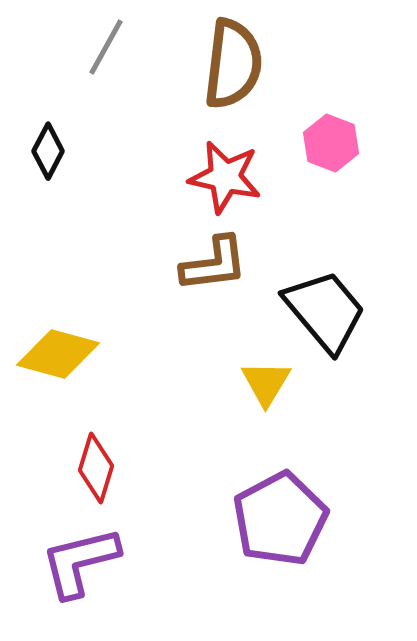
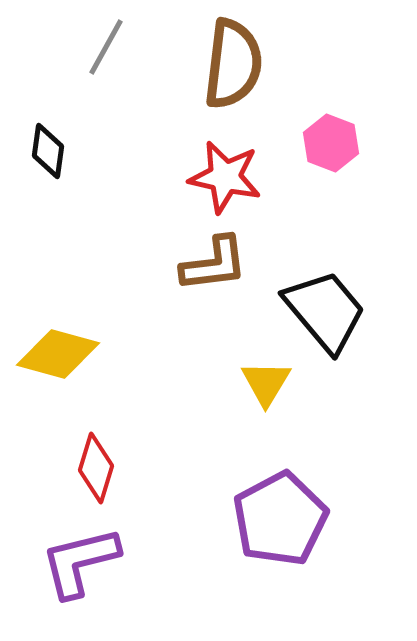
black diamond: rotated 20 degrees counterclockwise
